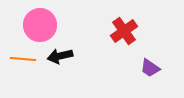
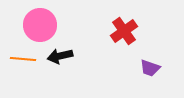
purple trapezoid: rotated 15 degrees counterclockwise
